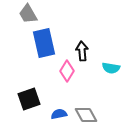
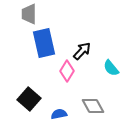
gray trapezoid: moved 1 px right; rotated 30 degrees clockwise
black arrow: rotated 48 degrees clockwise
cyan semicircle: rotated 42 degrees clockwise
black square: rotated 30 degrees counterclockwise
gray diamond: moved 7 px right, 9 px up
